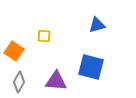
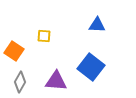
blue triangle: rotated 18 degrees clockwise
blue square: rotated 24 degrees clockwise
gray diamond: moved 1 px right
